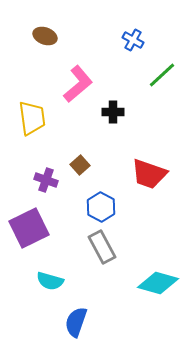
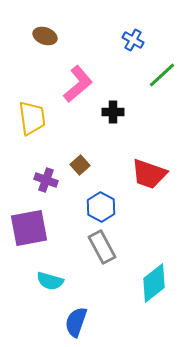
purple square: rotated 15 degrees clockwise
cyan diamond: moved 4 px left; rotated 54 degrees counterclockwise
